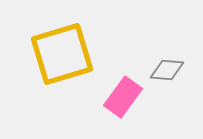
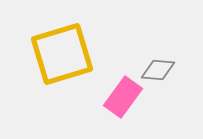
gray diamond: moved 9 px left
